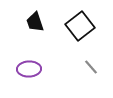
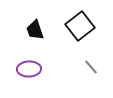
black trapezoid: moved 8 px down
